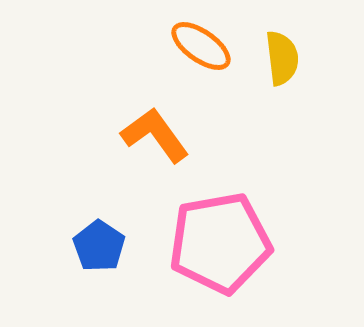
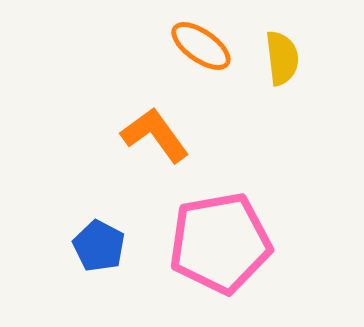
blue pentagon: rotated 6 degrees counterclockwise
